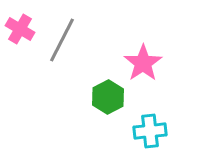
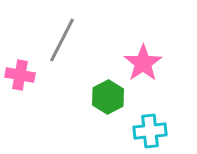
pink cross: moved 46 px down; rotated 20 degrees counterclockwise
